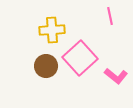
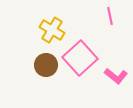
yellow cross: rotated 35 degrees clockwise
brown circle: moved 1 px up
